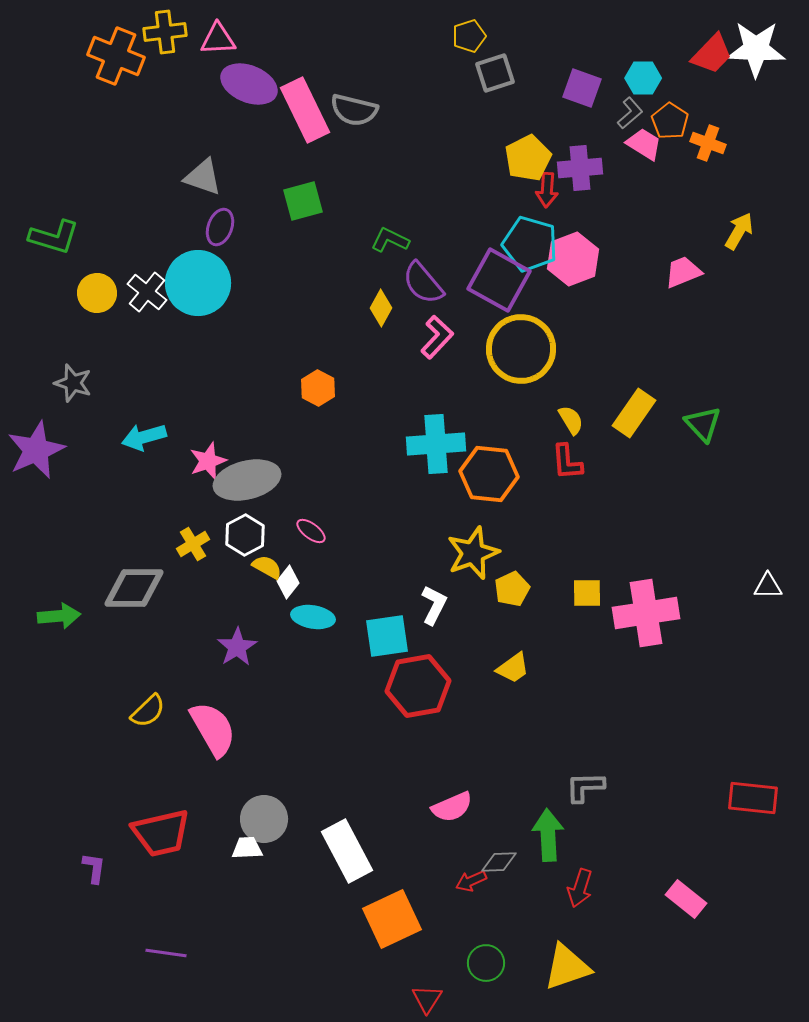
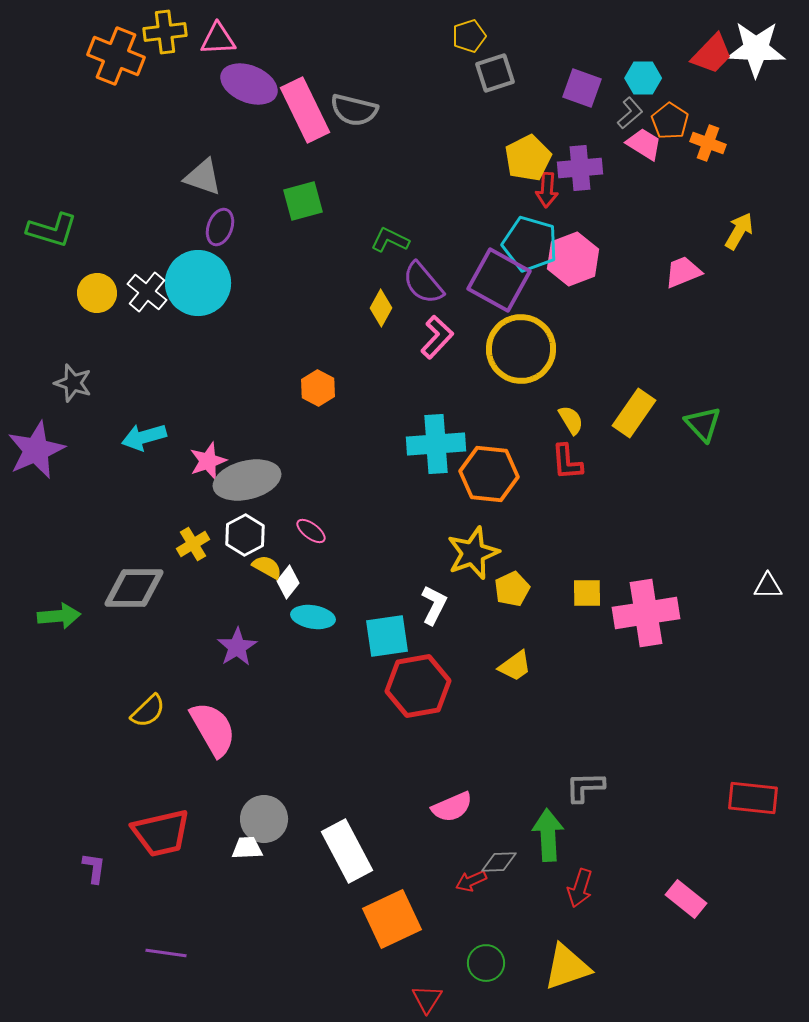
green L-shape at (54, 237): moved 2 px left, 7 px up
yellow trapezoid at (513, 668): moved 2 px right, 2 px up
